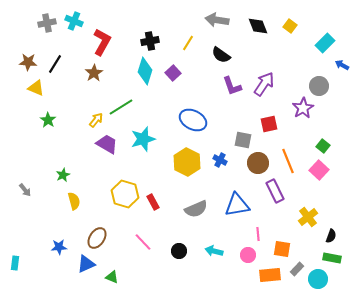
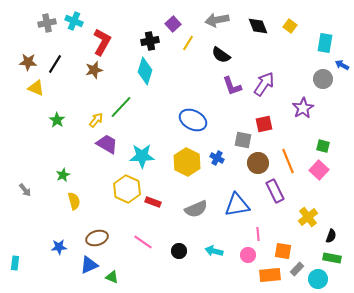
gray arrow at (217, 20): rotated 20 degrees counterclockwise
cyan rectangle at (325, 43): rotated 36 degrees counterclockwise
brown star at (94, 73): moved 3 px up; rotated 18 degrees clockwise
purple square at (173, 73): moved 49 px up
gray circle at (319, 86): moved 4 px right, 7 px up
green line at (121, 107): rotated 15 degrees counterclockwise
green star at (48, 120): moved 9 px right
red square at (269, 124): moved 5 px left
cyan star at (143, 139): moved 1 px left, 17 px down; rotated 15 degrees clockwise
green square at (323, 146): rotated 24 degrees counterclockwise
blue cross at (220, 160): moved 3 px left, 2 px up
yellow hexagon at (125, 194): moved 2 px right, 5 px up; rotated 8 degrees clockwise
red rectangle at (153, 202): rotated 42 degrees counterclockwise
brown ellipse at (97, 238): rotated 40 degrees clockwise
pink line at (143, 242): rotated 12 degrees counterclockwise
orange square at (282, 249): moved 1 px right, 2 px down
blue triangle at (86, 264): moved 3 px right, 1 px down
